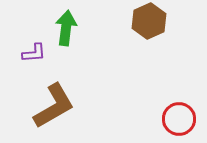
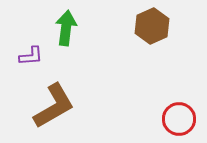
brown hexagon: moved 3 px right, 5 px down
purple L-shape: moved 3 px left, 3 px down
